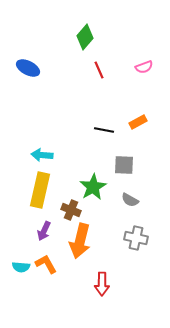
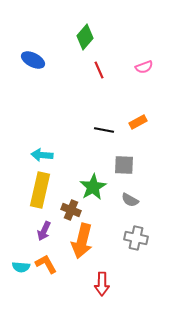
blue ellipse: moved 5 px right, 8 px up
orange arrow: moved 2 px right
